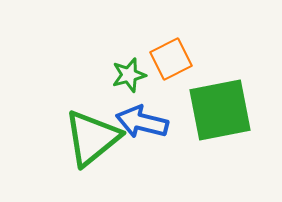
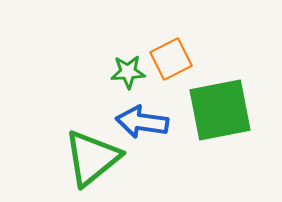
green star: moved 1 px left, 3 px up; rotated 12 degrees clockwise
blue arrow: rotated 6 degrees counterclockwise
green triangle: moved 20 px down
